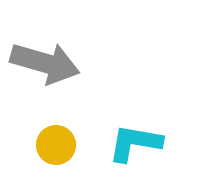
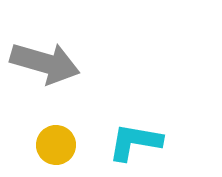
cyan L-shape: moved 1 px up
